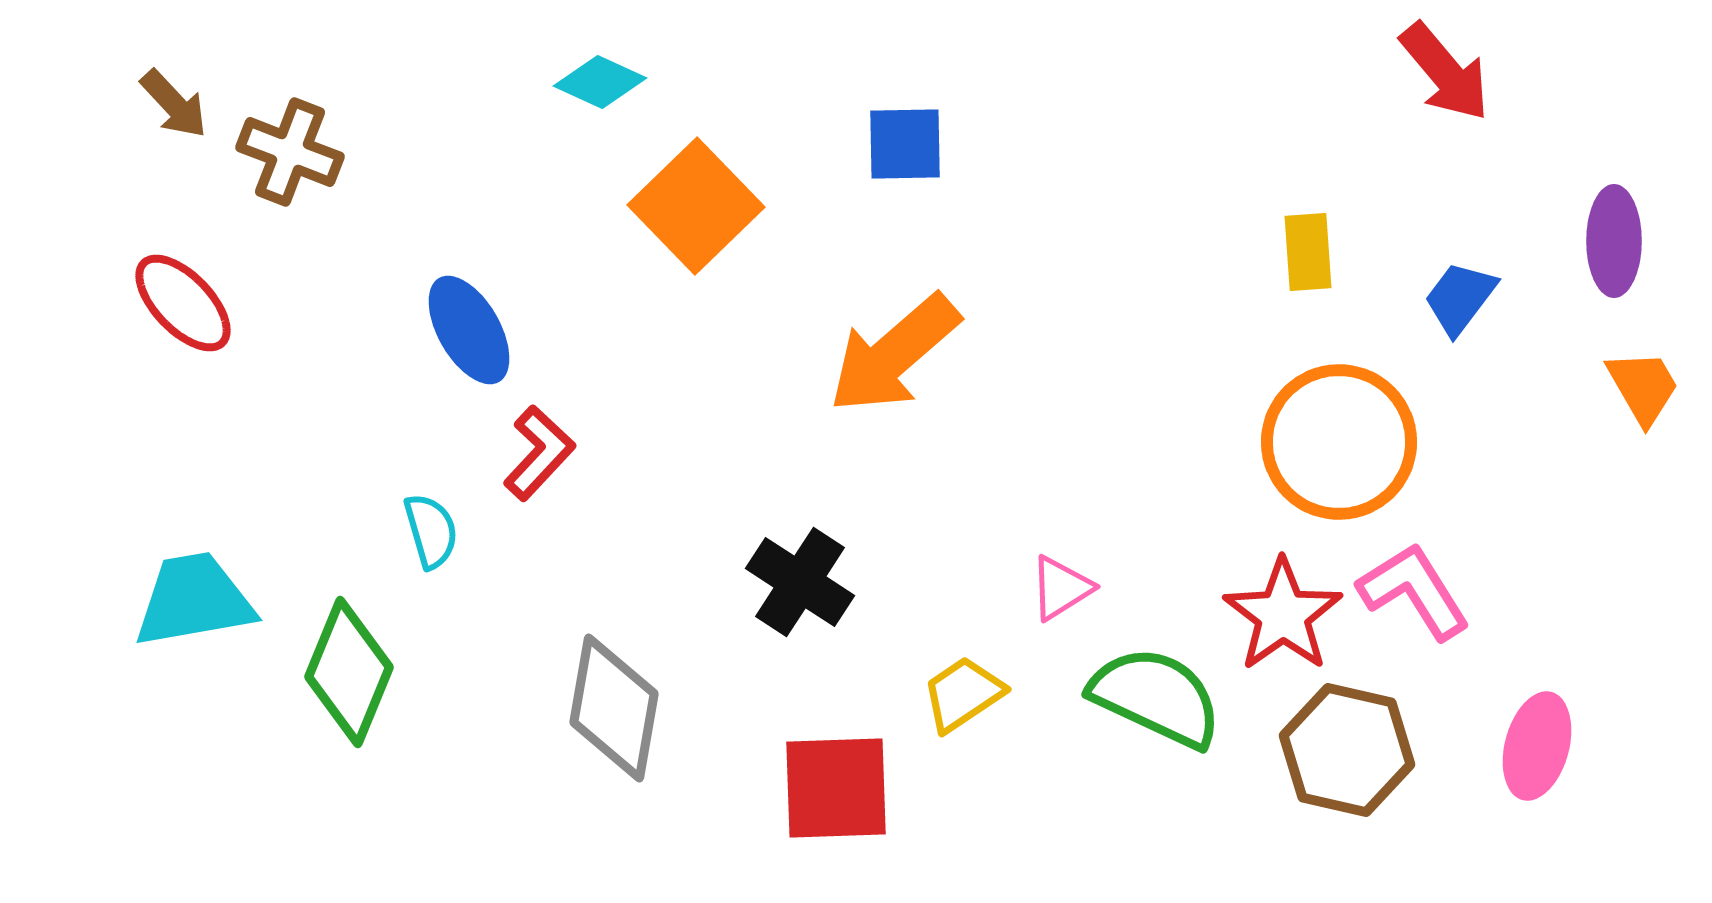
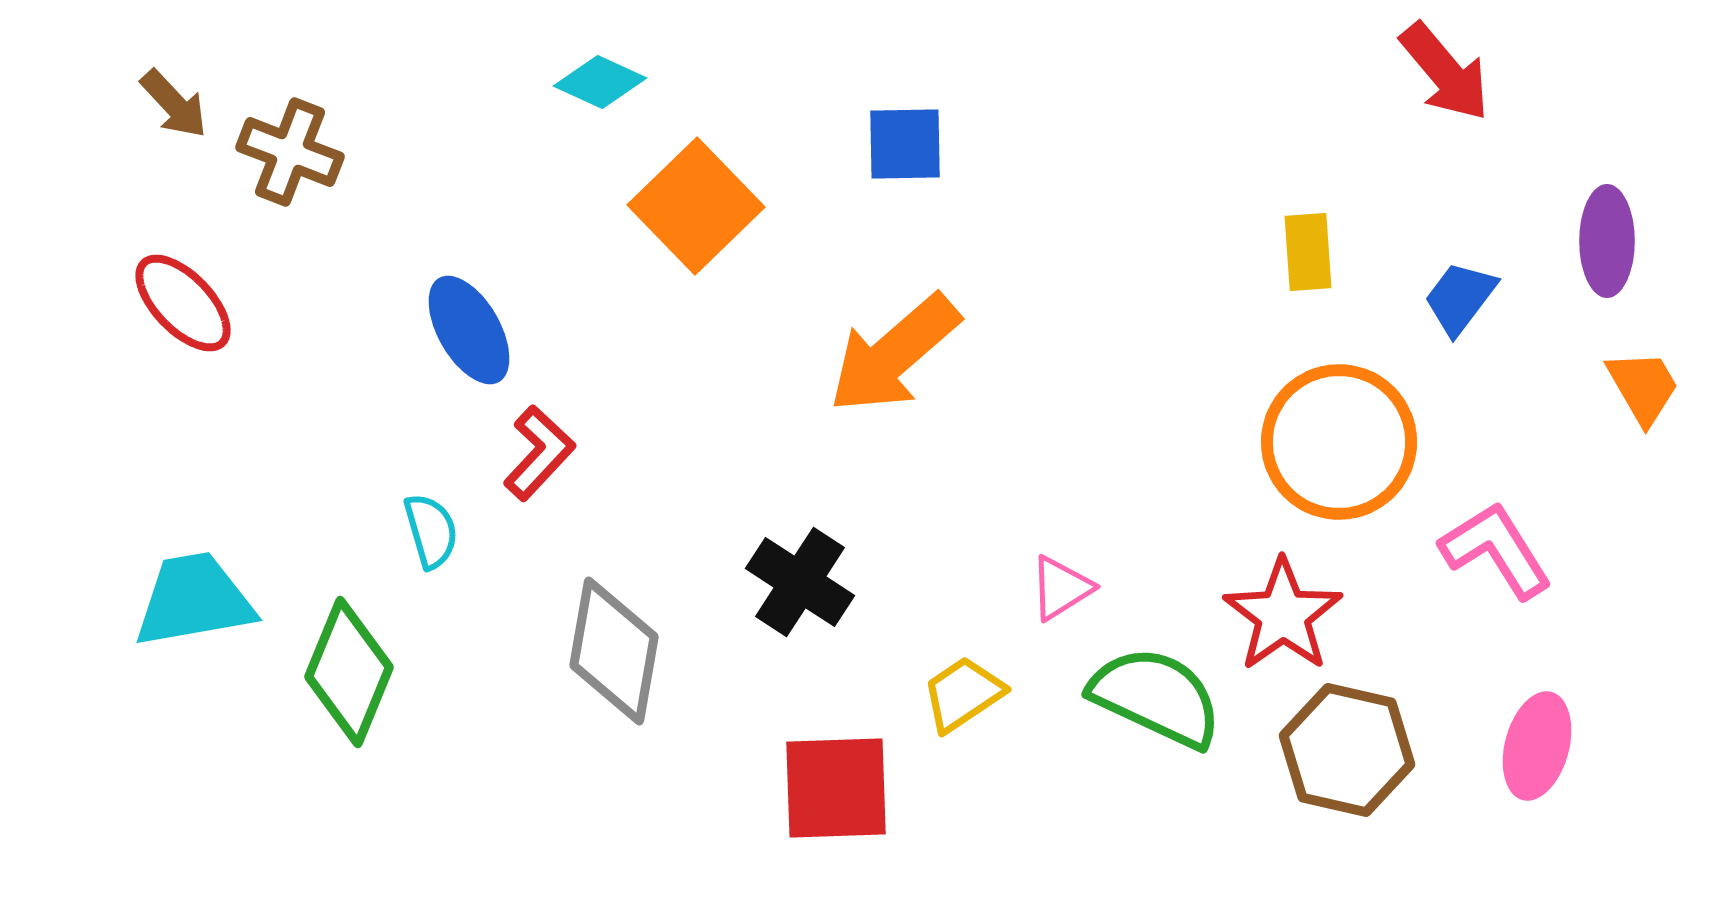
purple ellipse: moved 7 px left
pink L-shape: moved 82 px right, 41 px up
gray diamond: moved 57 px up
